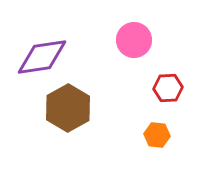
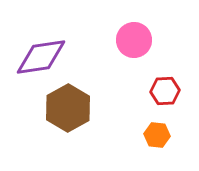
purple diamond: moved 1 px left
red hexagon: moved 3 px left, 3 px down
